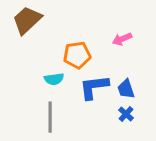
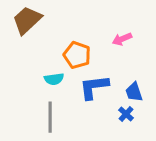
orange pentagon: rotated 28 degrees clockwise
blue trapezoid: moved 8 px right, 3 px down
